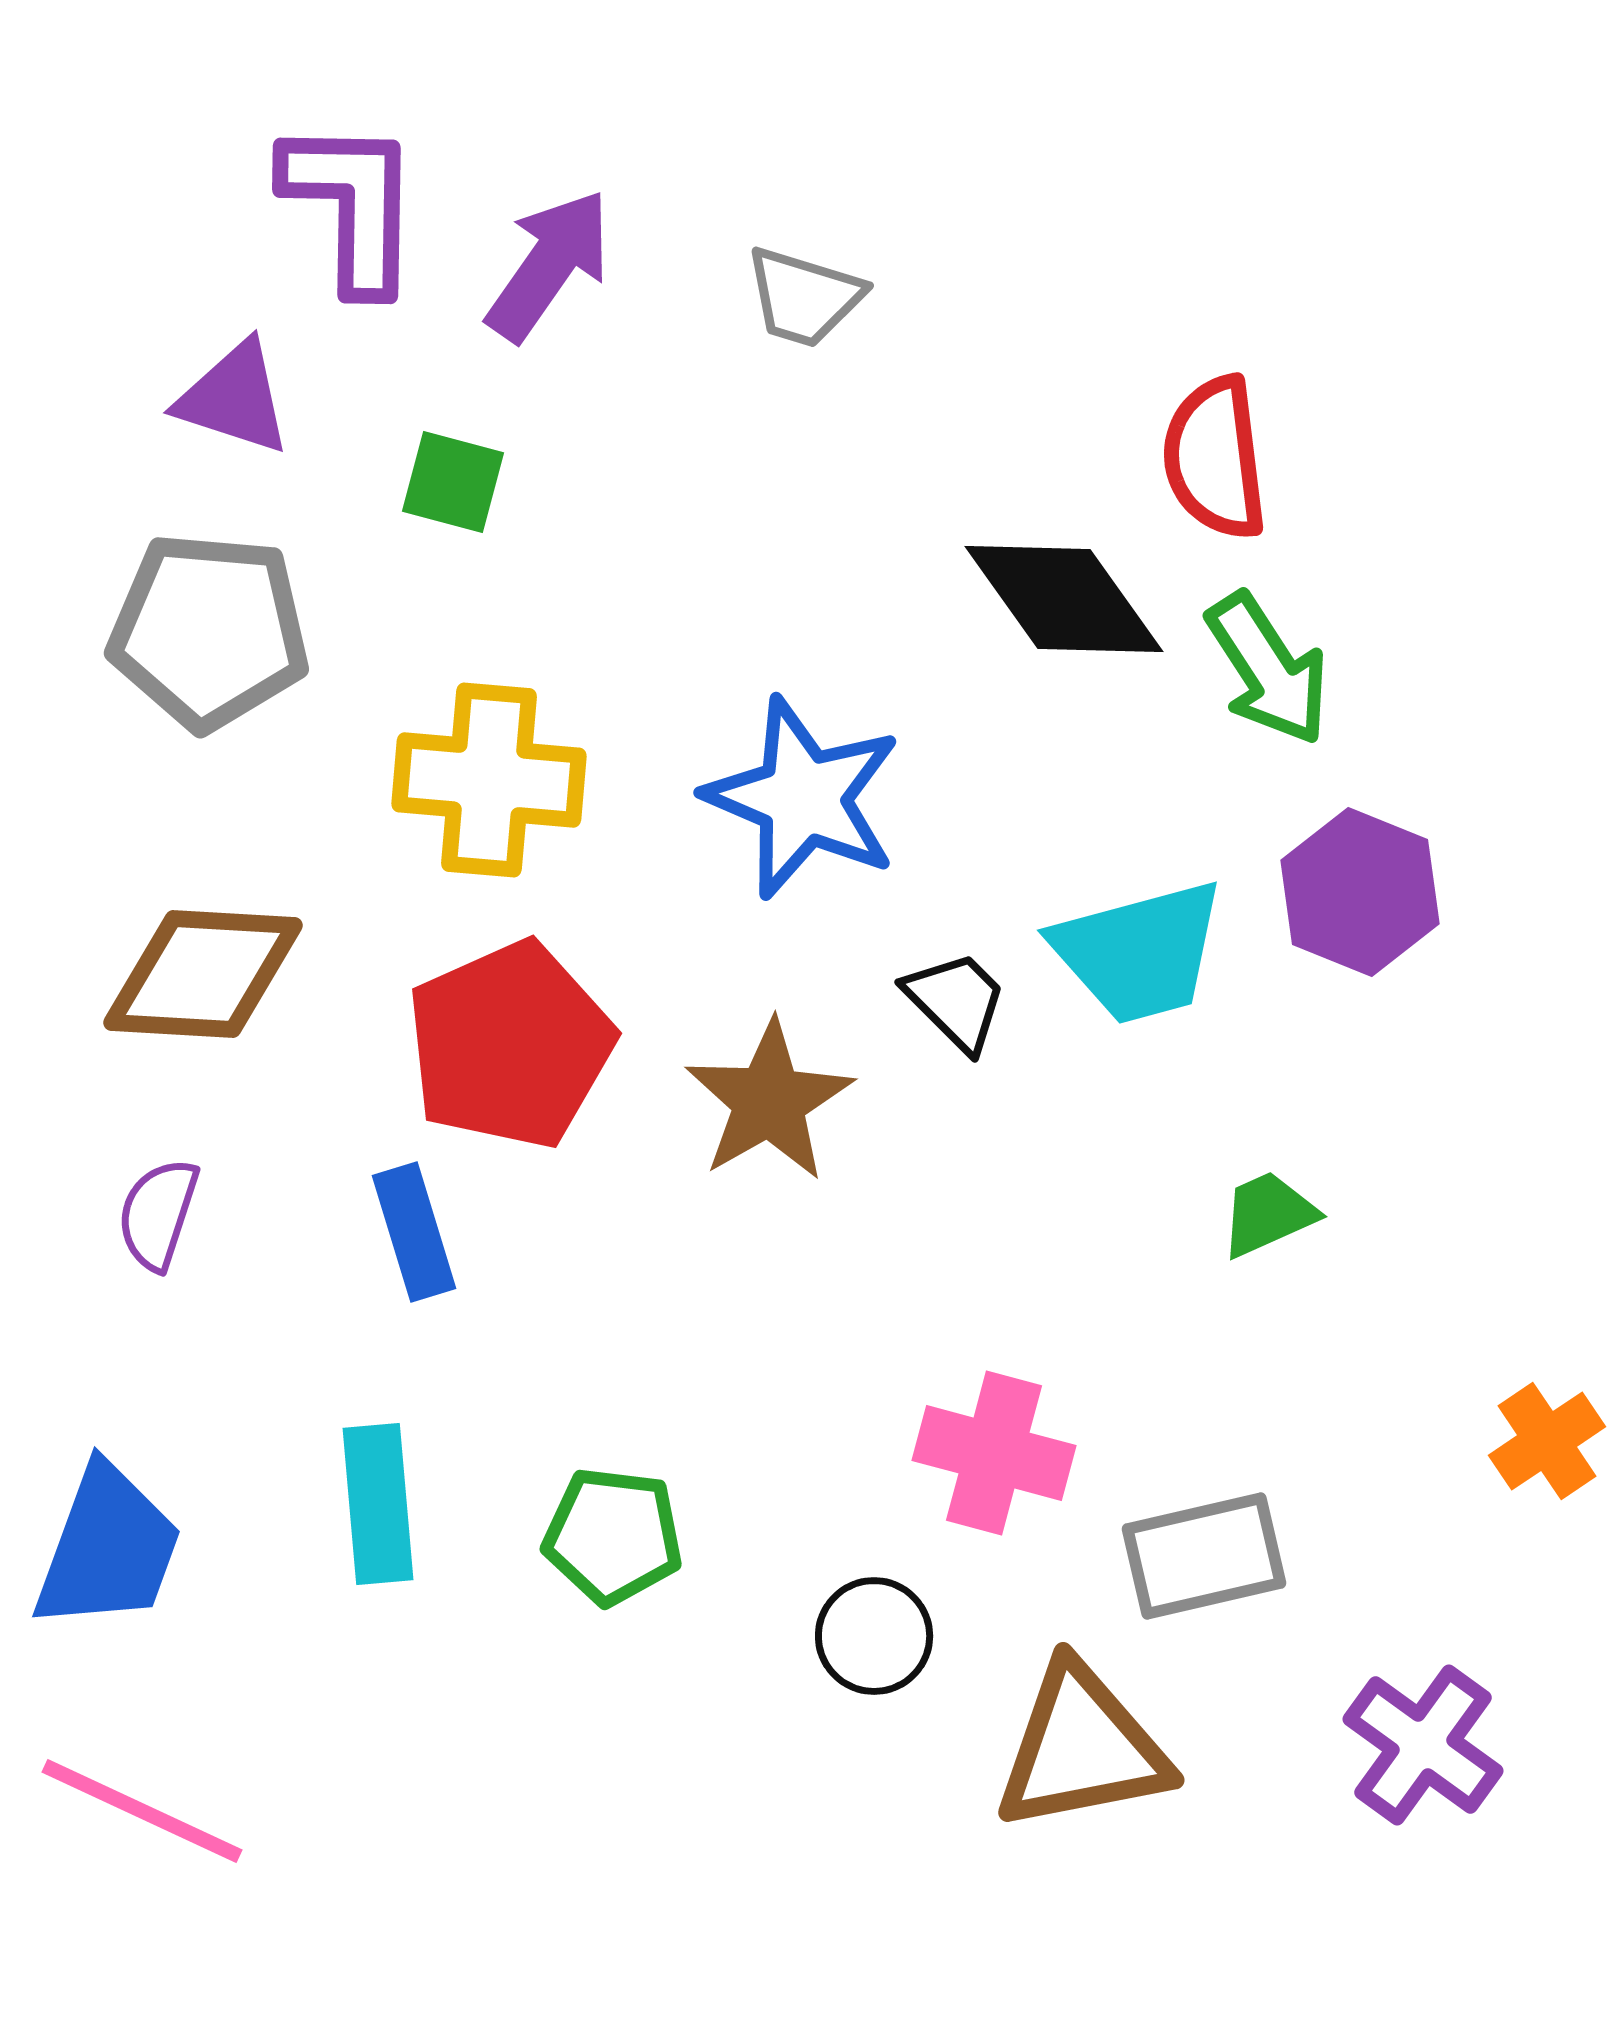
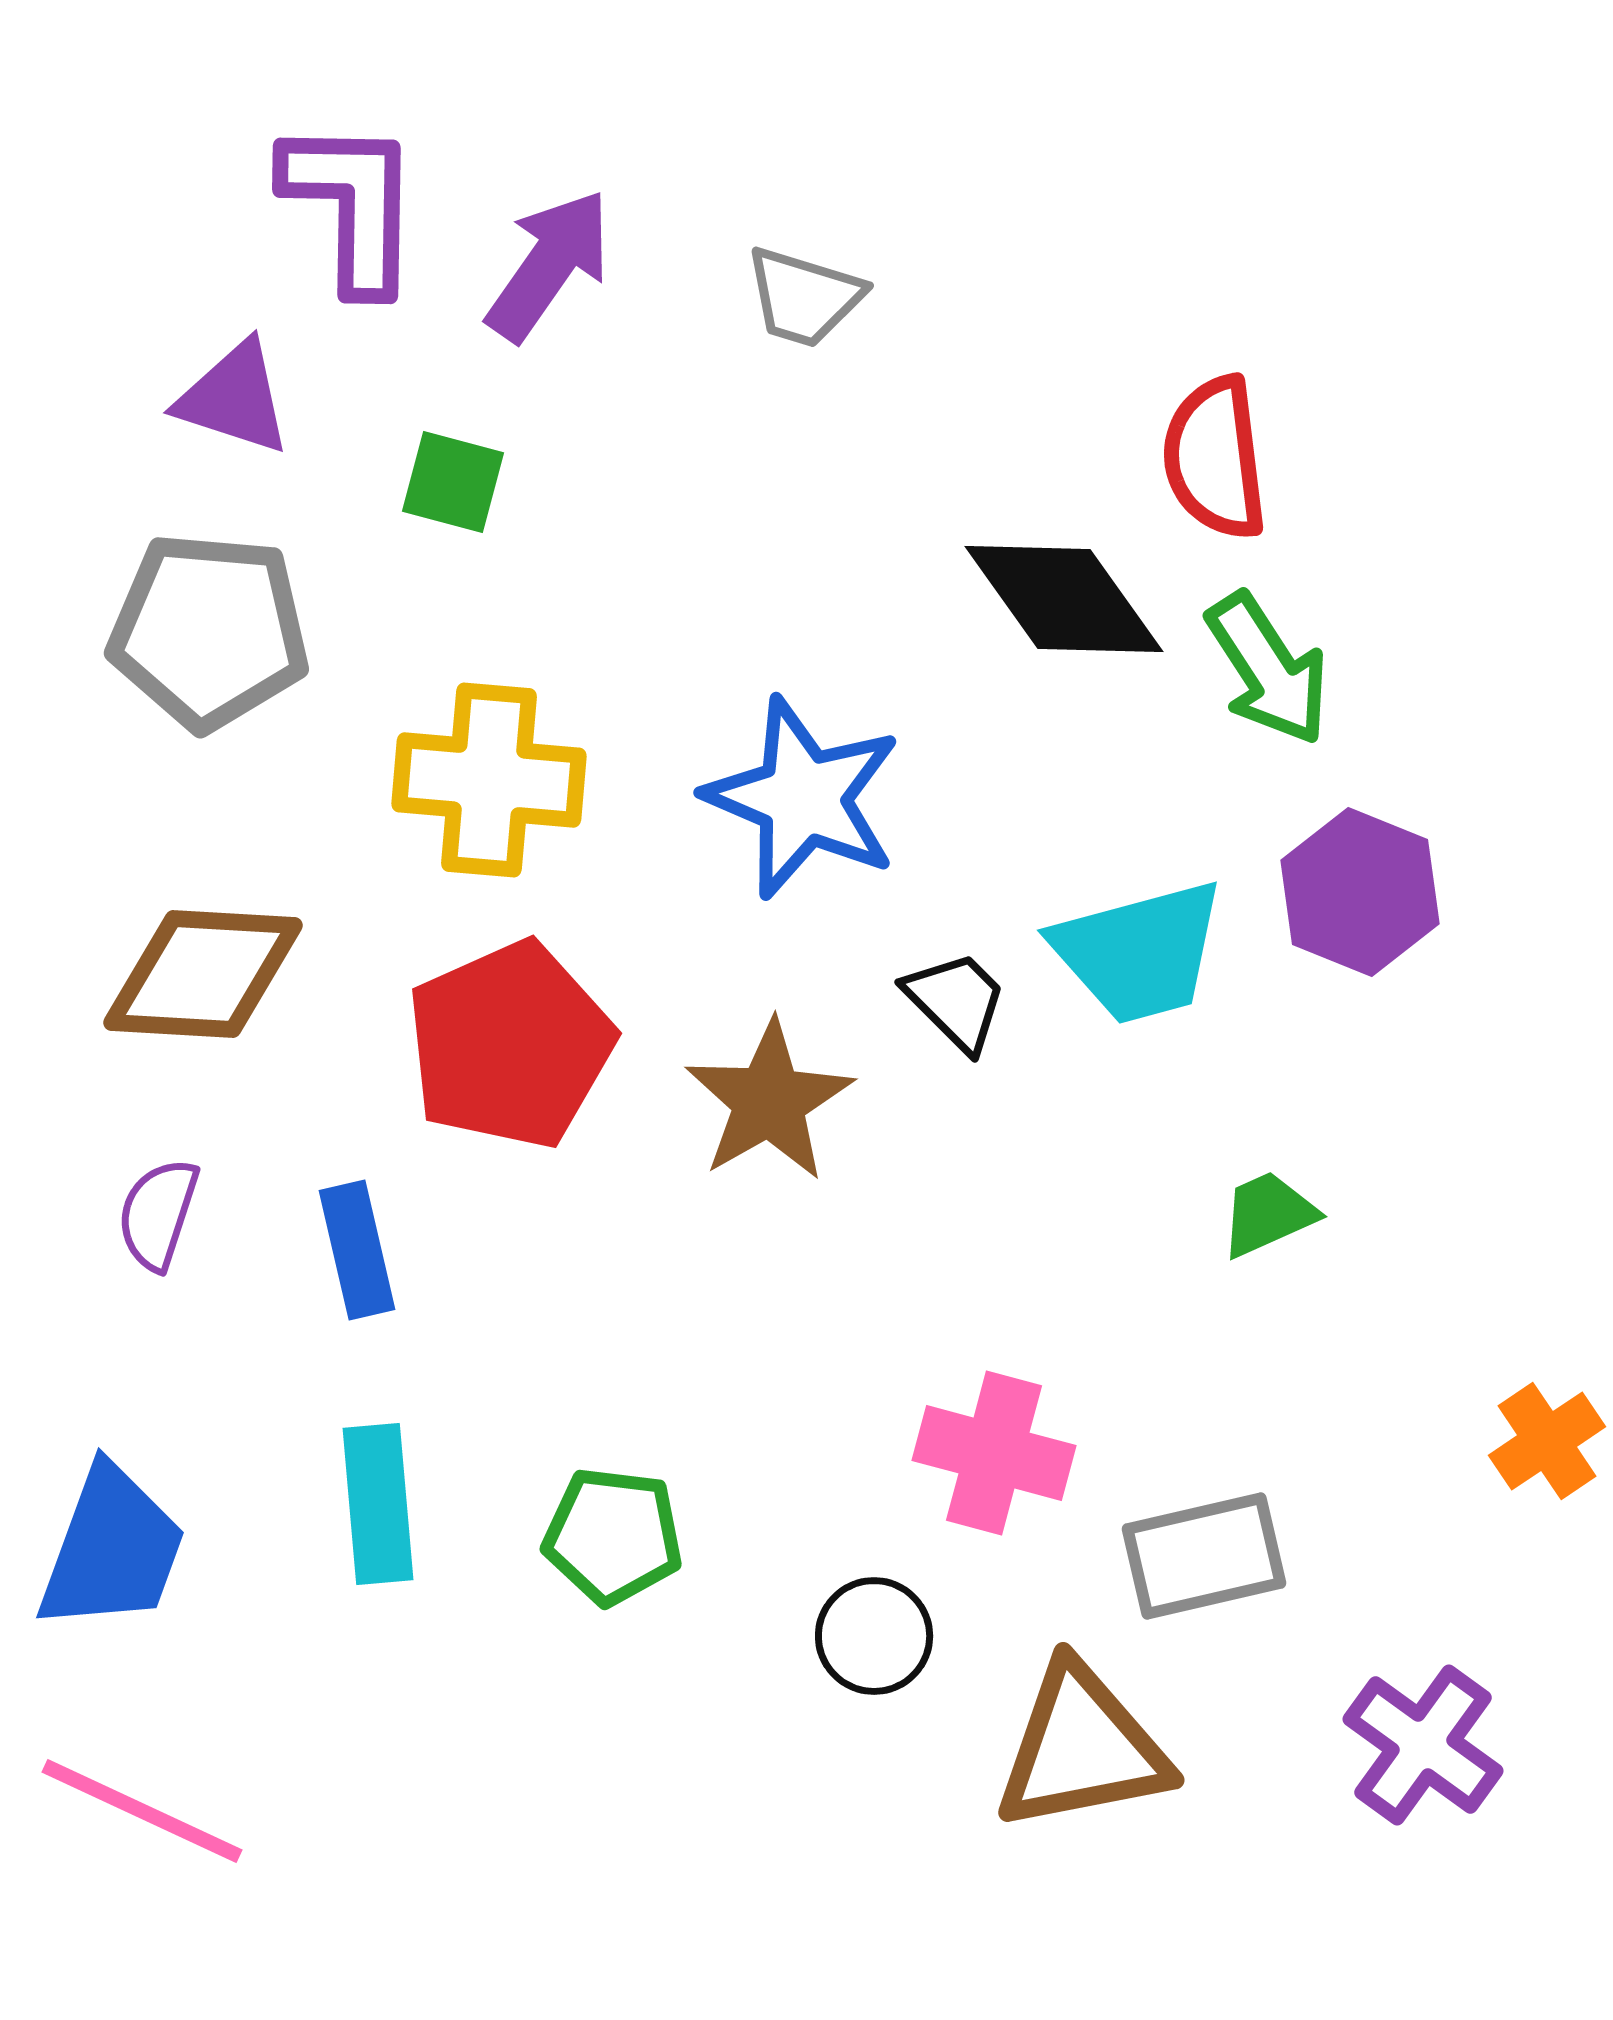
blue rectangle: moved 57 px left, 18 px down; rotated 4 degrees clockwise
blue trapezoid: moved 4 px right, 1 px down
